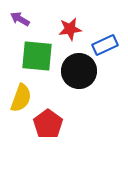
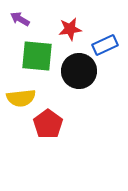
yellow semicircle: rotated 64 degrees clockwise
